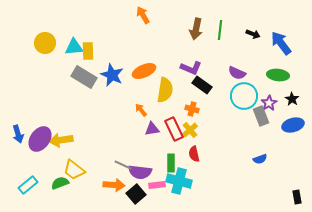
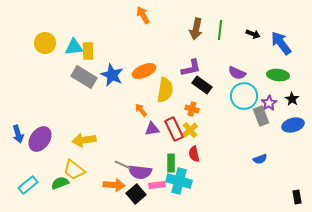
purple L-shape at (191, 68): rotated 35 degrees counterclockwise
yellow arrow at (61, 140): moved 23 px right
